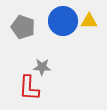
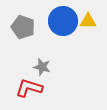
yellow triangle: moved 1 px left
gray star: rotated 12 degrees clockwise
red L-shape: rotated 104 degrees clockwise
